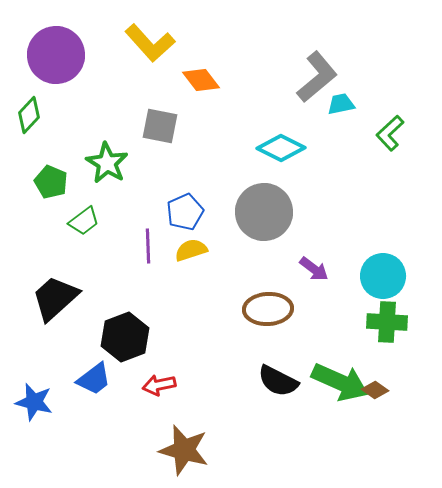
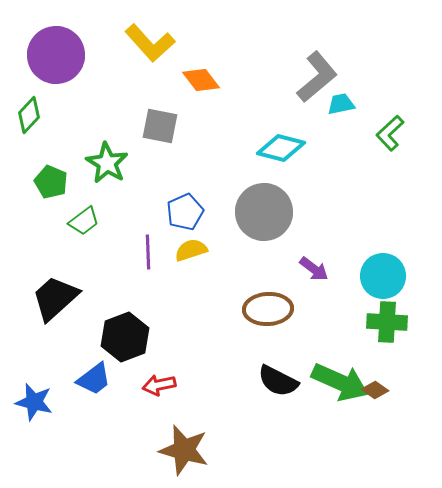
cyan diamond: rotated 12 degrees counterclockwise
purple line: moved 6 px down
